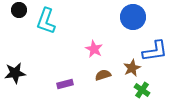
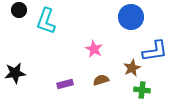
blue circle: moved 2 px left
brown semicircle: moved 2 px left, 5 px down
green cross: rotated 28 degrees counterclockwise
